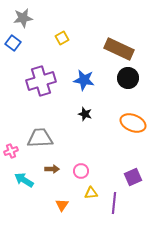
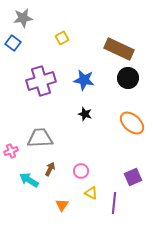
orange ellipse: moved 1 px left; rotated 20 degrees clockwise
brown arrow: moved 2 px left; rotated 64 degrees counterclockwise
cyan arrow: moved 5 px right
yellow triangle: rotated 32 degrees clockwise
